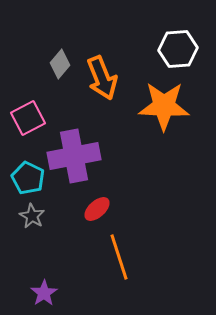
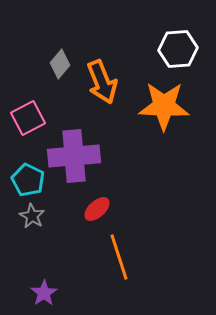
orange arrow: moved 4 px down
purple cross: rotated 6 degrees clockwise
cyan pentagon: moved 2 px down
